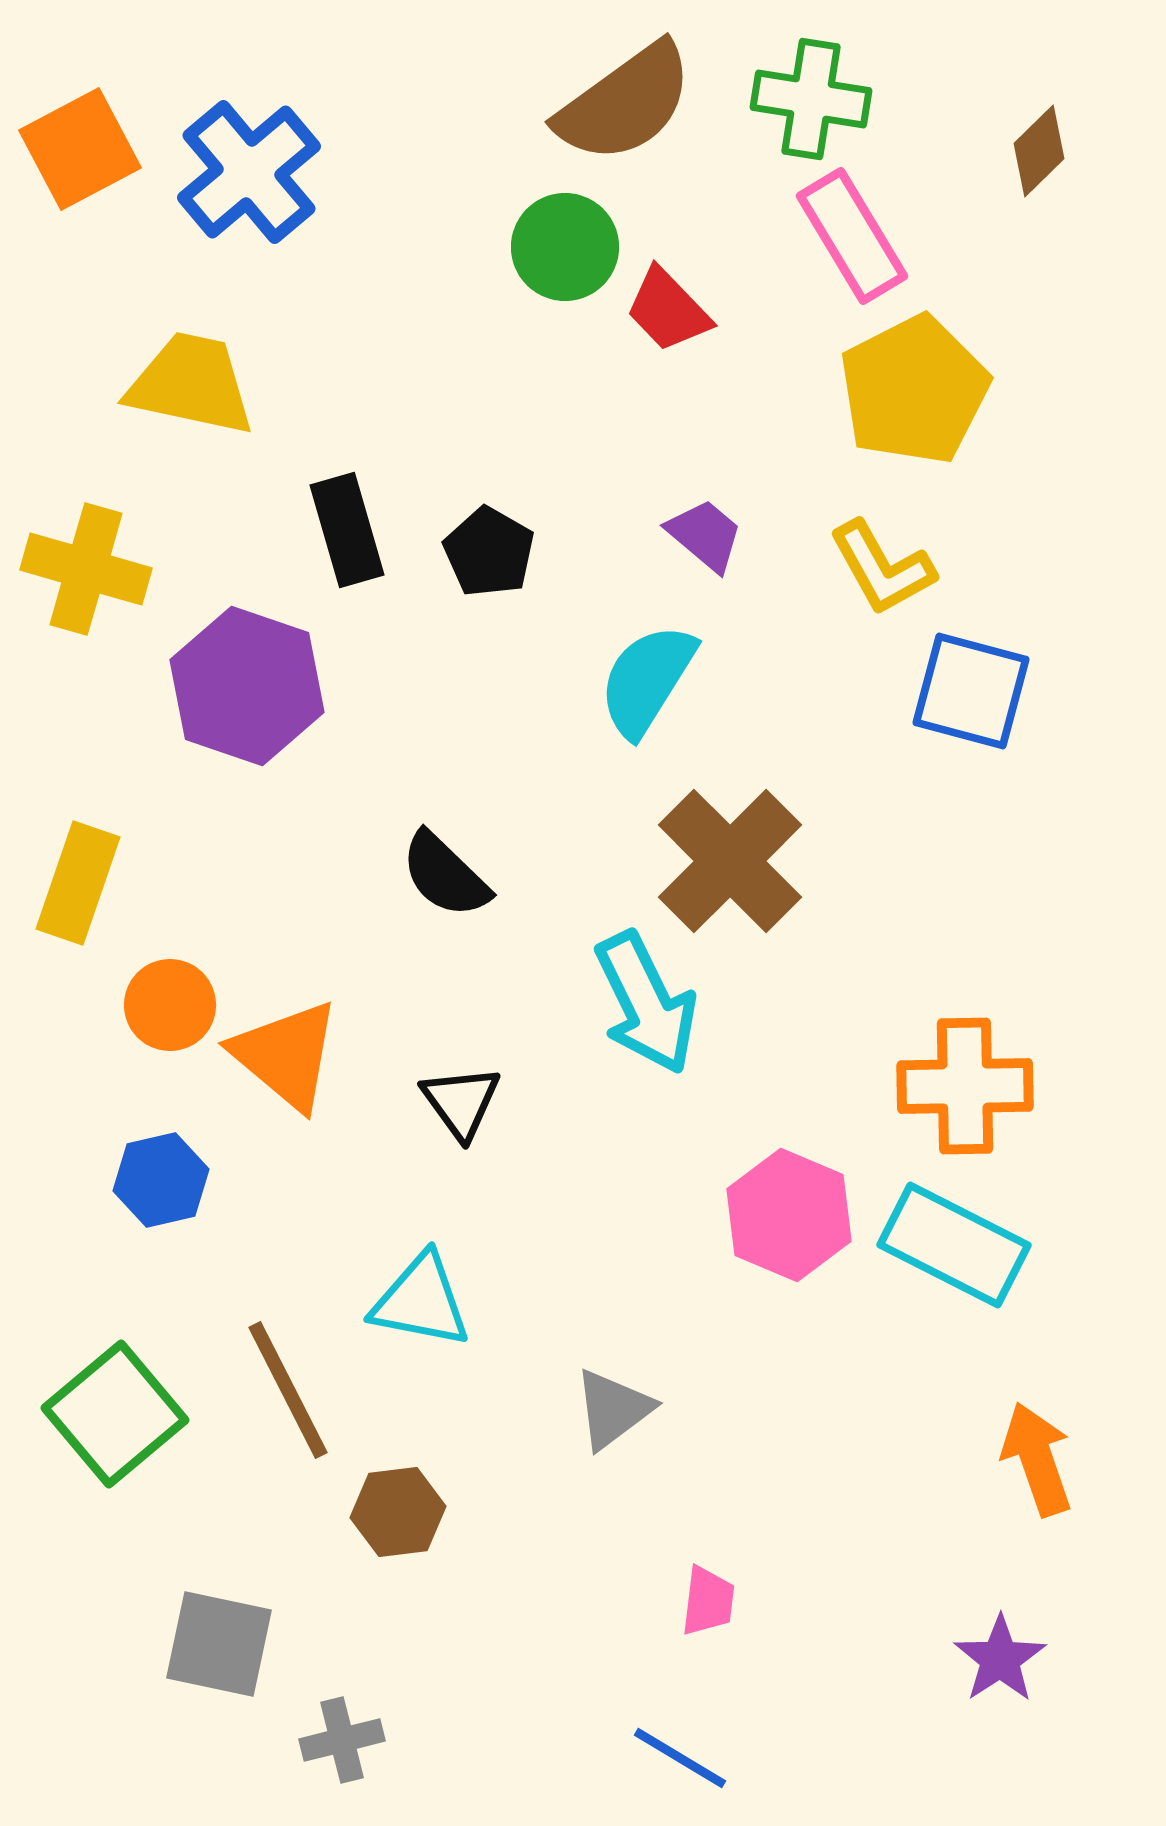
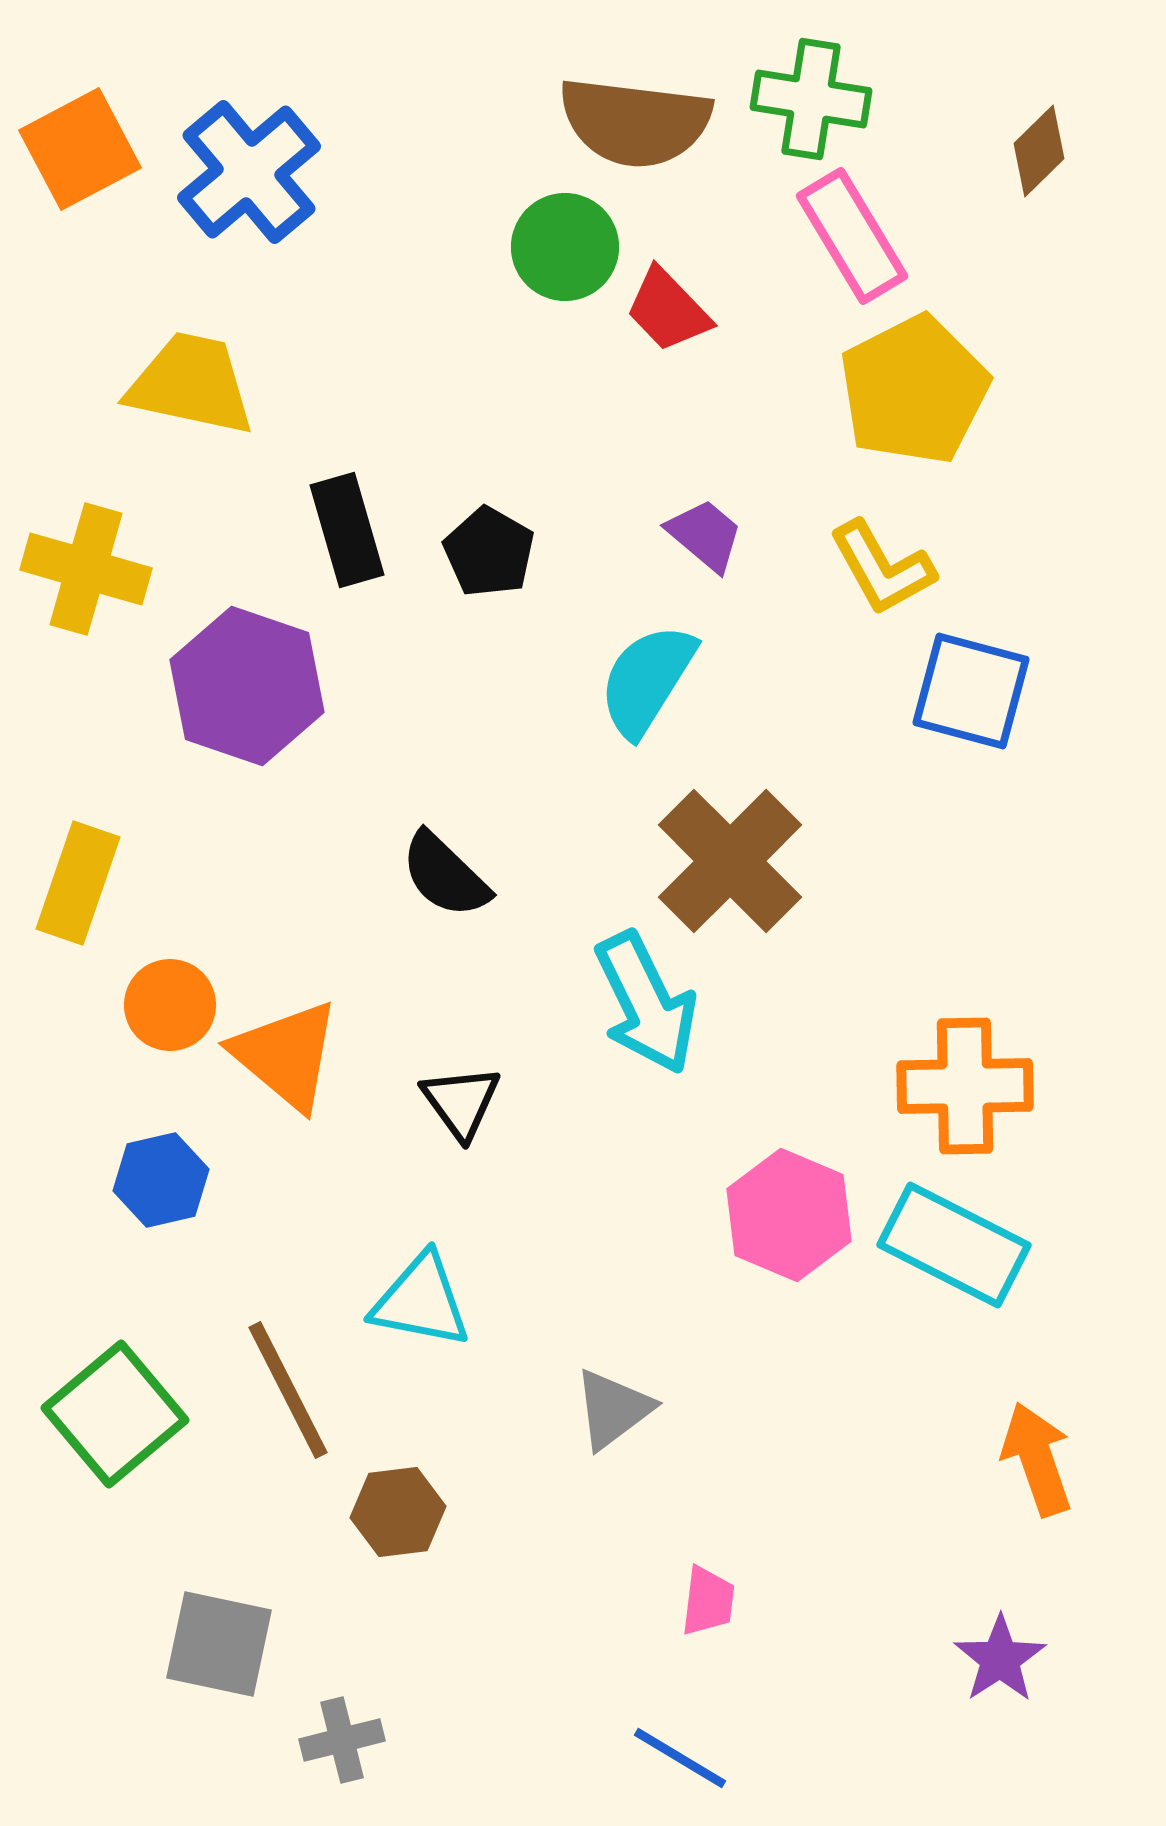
brown semicircle: moved 10 px right, 19 px down; rotated 43 degrees clockwise
